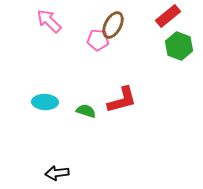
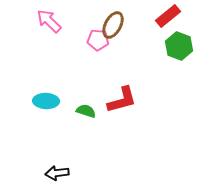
cyan ellipse: moved 1 px right, 1 px up
